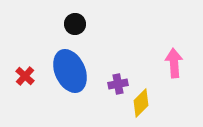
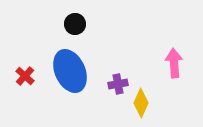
yellow diamond: rotated 20 degrees counterclockwise
